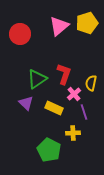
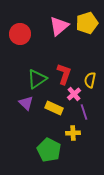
yellow semicircle: moved 1 px left, 3 px up
